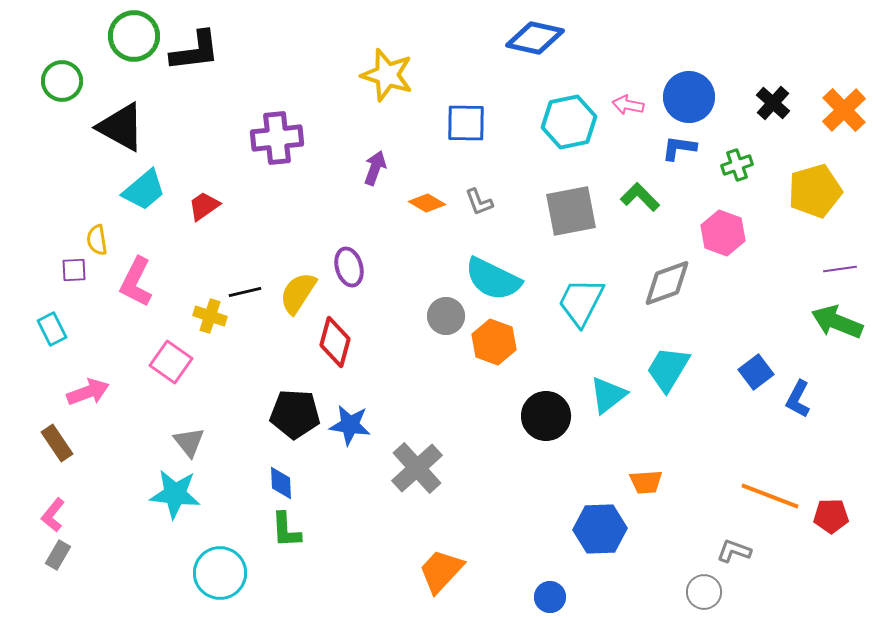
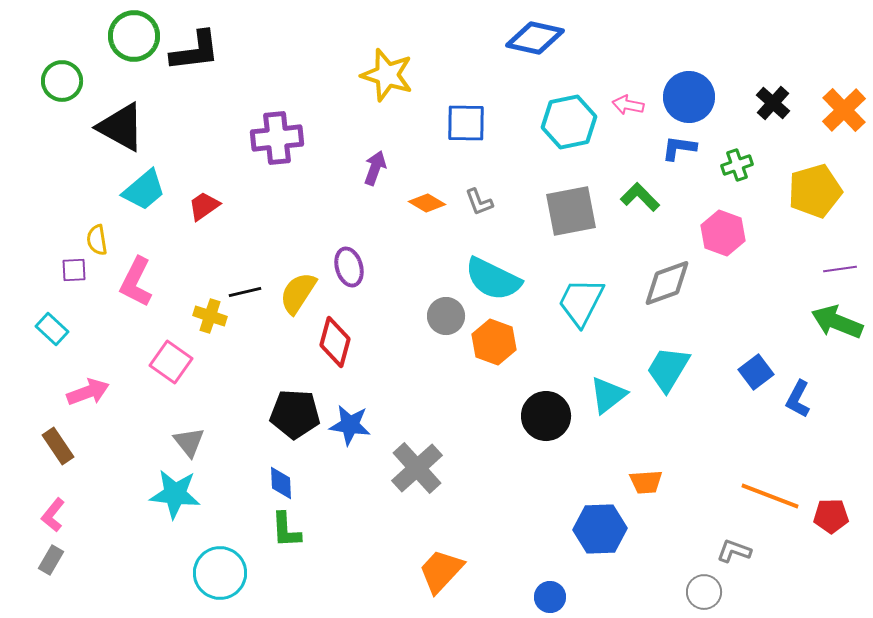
cyan rectangle at (52, 329): rotated 20 degrees counterclockwise
brown rectangle at (57, 443): moved 1 px right, 3 px down
gray rectangle at (58, 555): moved 7 px left, 5 px down
